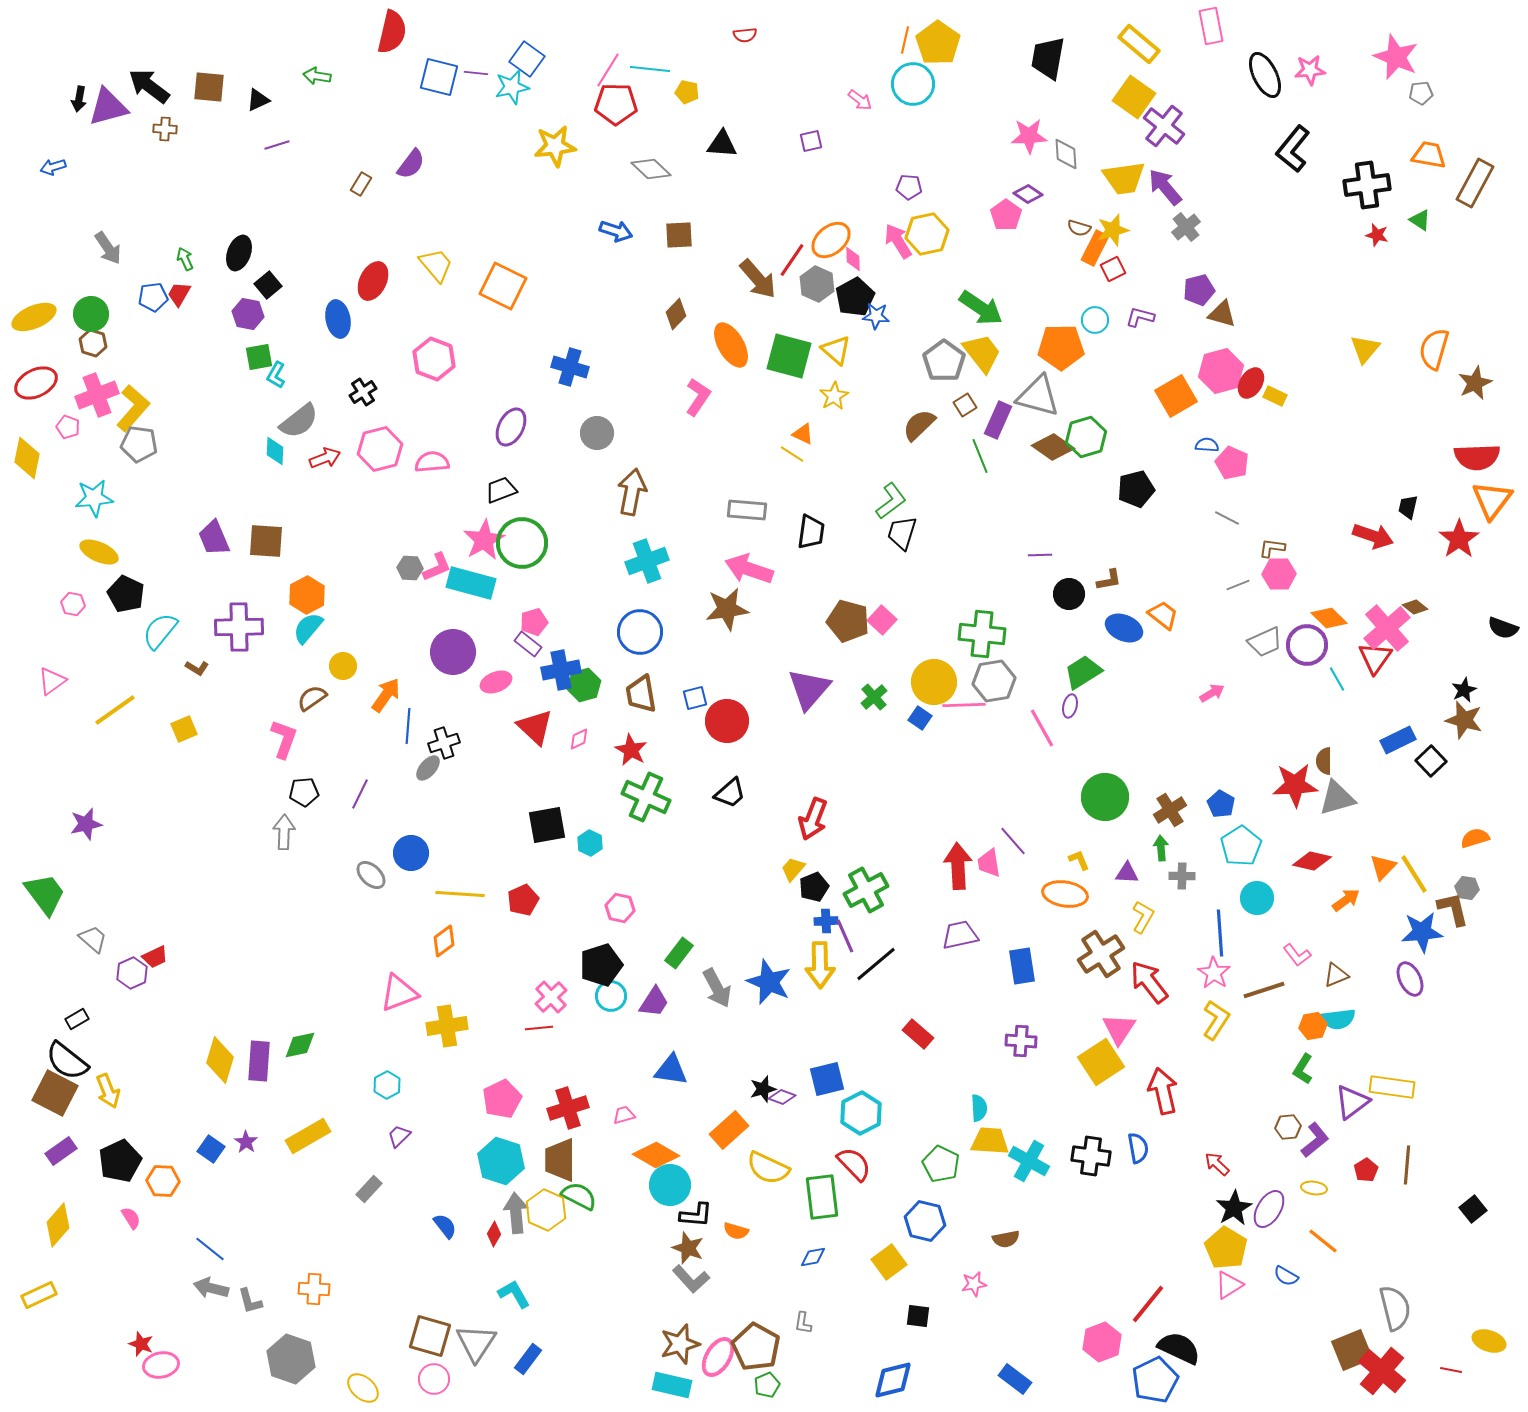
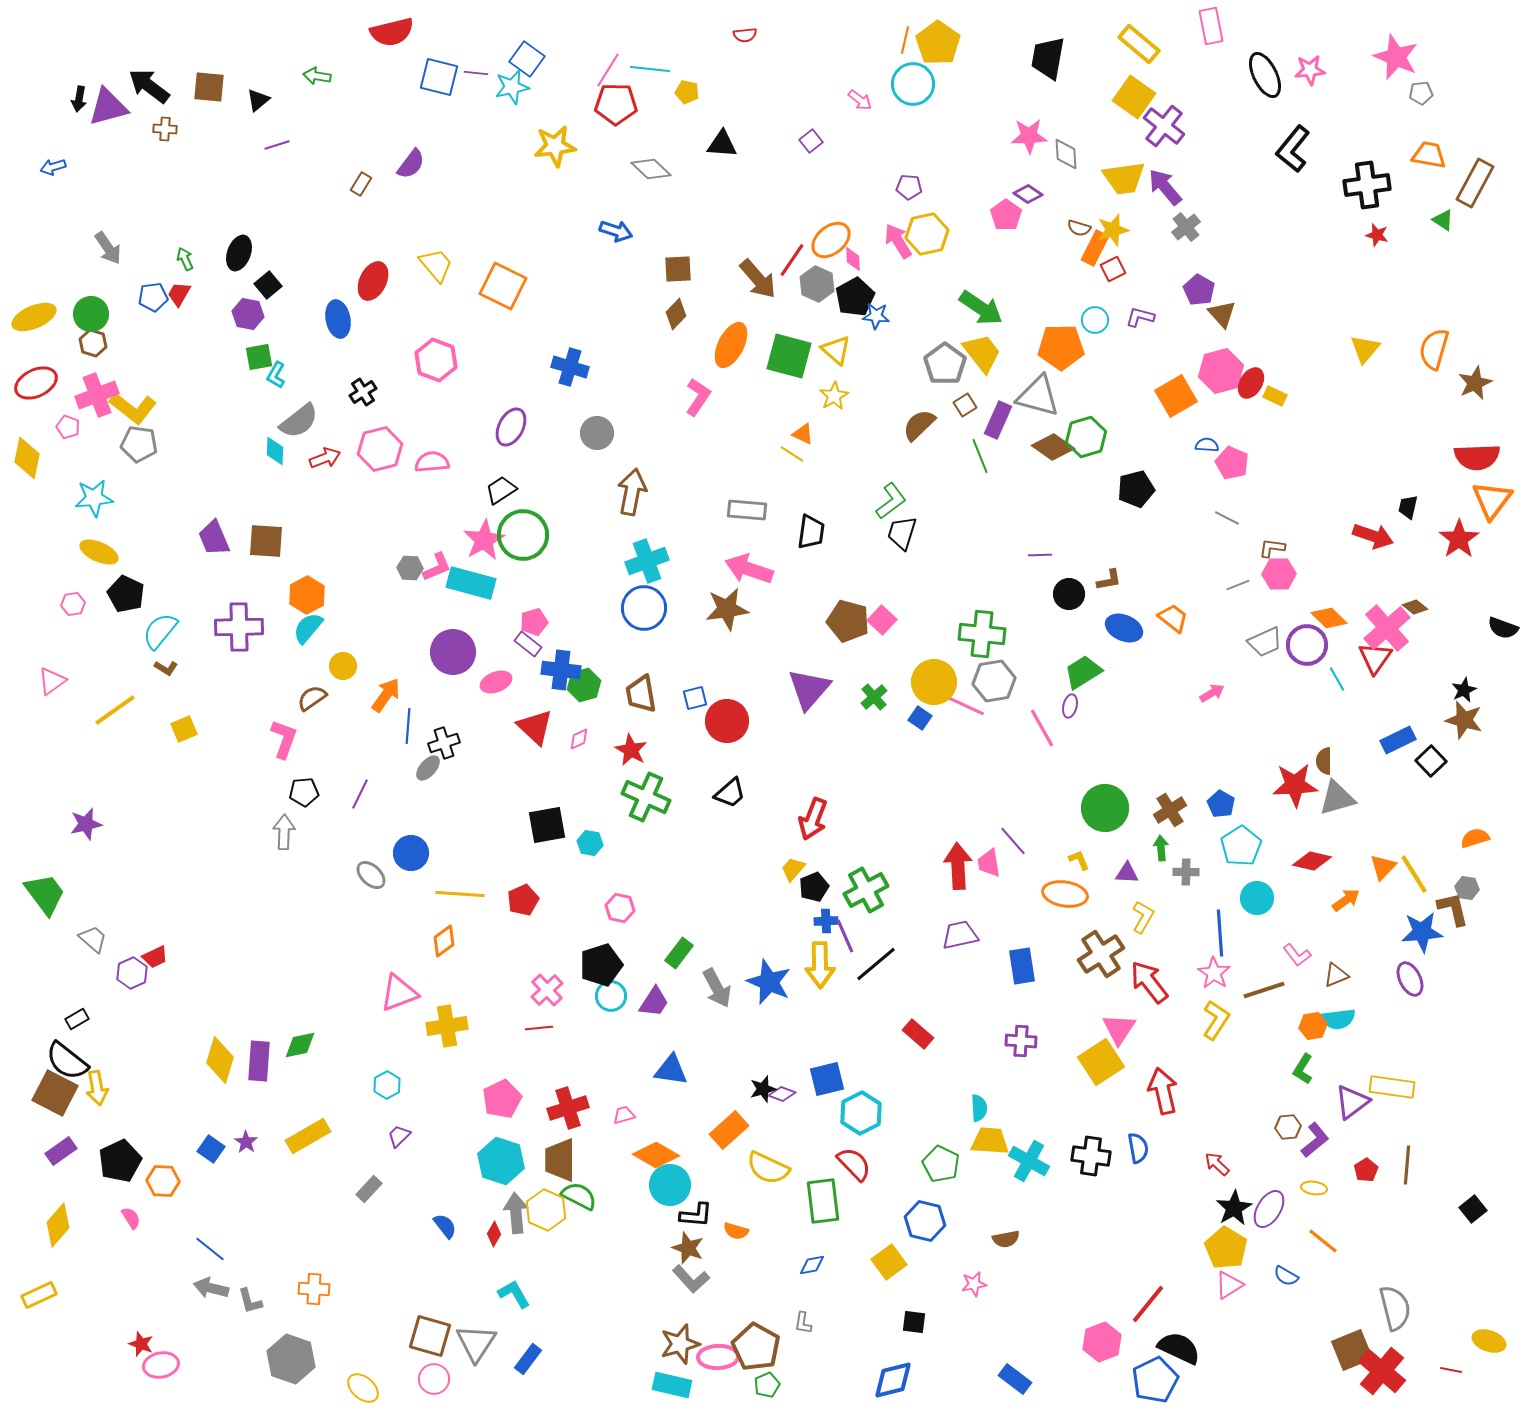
red semicircle at (392, 32): rotated 63 degrees clockwise
black triangle at (258, 100): rotated 15 degrees counterclockwise
purple square at (811, 141): rotated 25 degrees counterclockwise
green triangle at (1420, 220): moved 23 px right
brown square at (679, 235): moved 1 px left, 34 px down
purple pentagon at (1199, 290): rotated 28 degrees counterclockwise
brown triangle at (1222, 314): rotated 32 degrees clockwise
orange ellipse at (731, 345): rotated 57 degrees clockwise
pink hexagon at (434, 359): moved 2 px right, 1 px down
gray pentagon at (944, 361): moved 1 px right, 3 px down
yellow L-shape at (133, 408): rotated 87 degrees clockwise
black trapezoid at (501, 490): rotated 12 degrees counterclockwise
green circle at (522, 543): moved 1 px right, 8 px up
pink hexagon at (73, 604): rotated 20 degrees counterclockwise
orange trapezoid at (1163, 615): moved 10 px right, 3 px down
blue circle at (640, 632): moved 4 px right, 24 px up
brown L-shape at (197, 668): moved 31 px left
blue cross at (561, 670): rotated 18 degrees clockwise
pink line at (964, 705): rotated 27 degrees clockwise
green circle at (1105, 797): moved 11 px down
cyan hexagon at (590, 843): rotated 15 degrees counterclockwise
gray cross at (1182, 876): moved 4 px right, 4 px up
pink cross at (551, 997): moved 4 px left, 7 px up
yellow arrow at (108, 1091): moved 11 px left, 3 px up; rotated 12 degrees clockwise
purple diamond at (782, 1097): moved 3 px up
green rectangle at (822, 1197): moved 1 px right, 4 px down
blue diamond at (813, 1257): moved 1 px left, 8 px down
black square at (918, 1316): moved 4 px left, 6 px down
pink ellipse at (718, 1357): rotated 57 degrees clockwise
